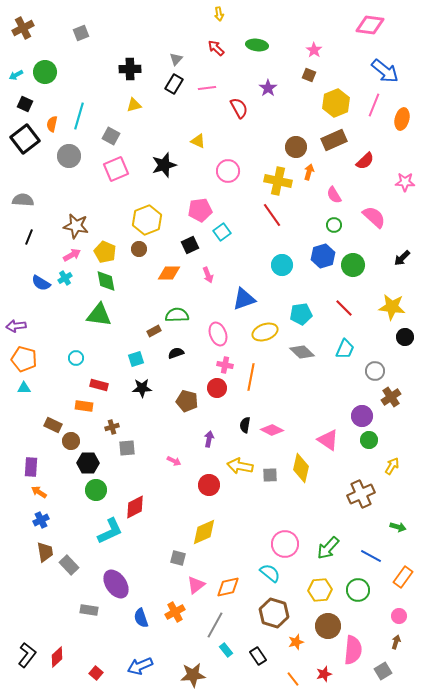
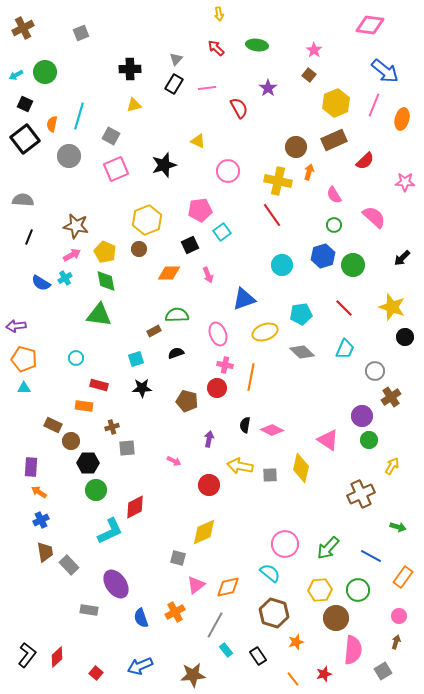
brown square at (309, 75): rotated 16 degrees clockwise
yellow star at (392, 307): rotated 12 degrees clockwise
brown circle at (328, 626): moved 8 px right, 8 px up
